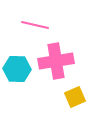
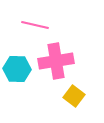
yellow square: moved 1 px left, 1 px up; rotated 30 degrees counterclockwise
